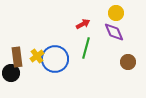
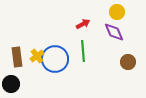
yellow circle: moved 1 px right, 1 px up
green line: moved 3 px left, 3 px down; rotated 20 degrees counterclockwise
black circle: moved 11 px down
